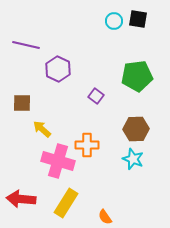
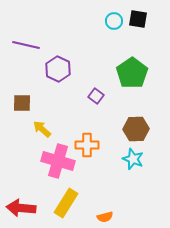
green pentagon: moved 5 px left, 3 px up; rotated 28 degrees counterclockwise
red arrow: moved 9 px down
orange semicircle: rotated 70 degrees counterclockwise
